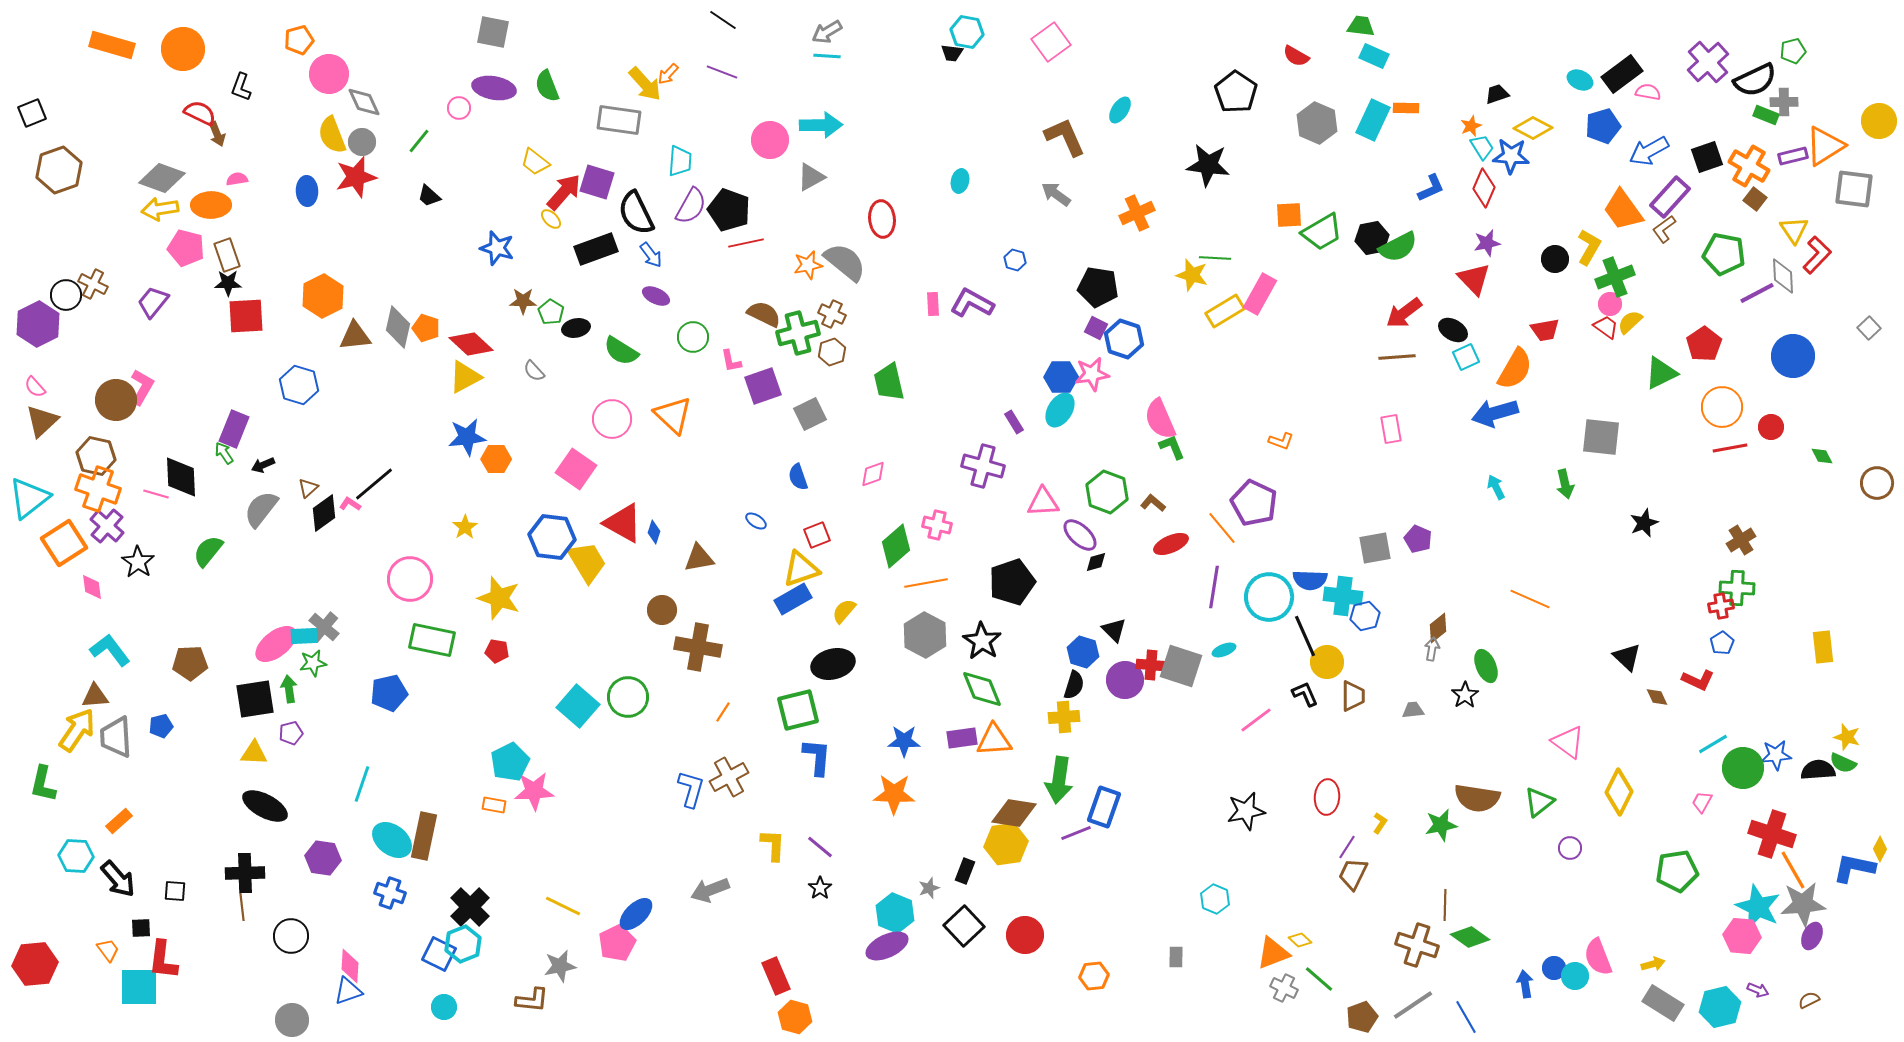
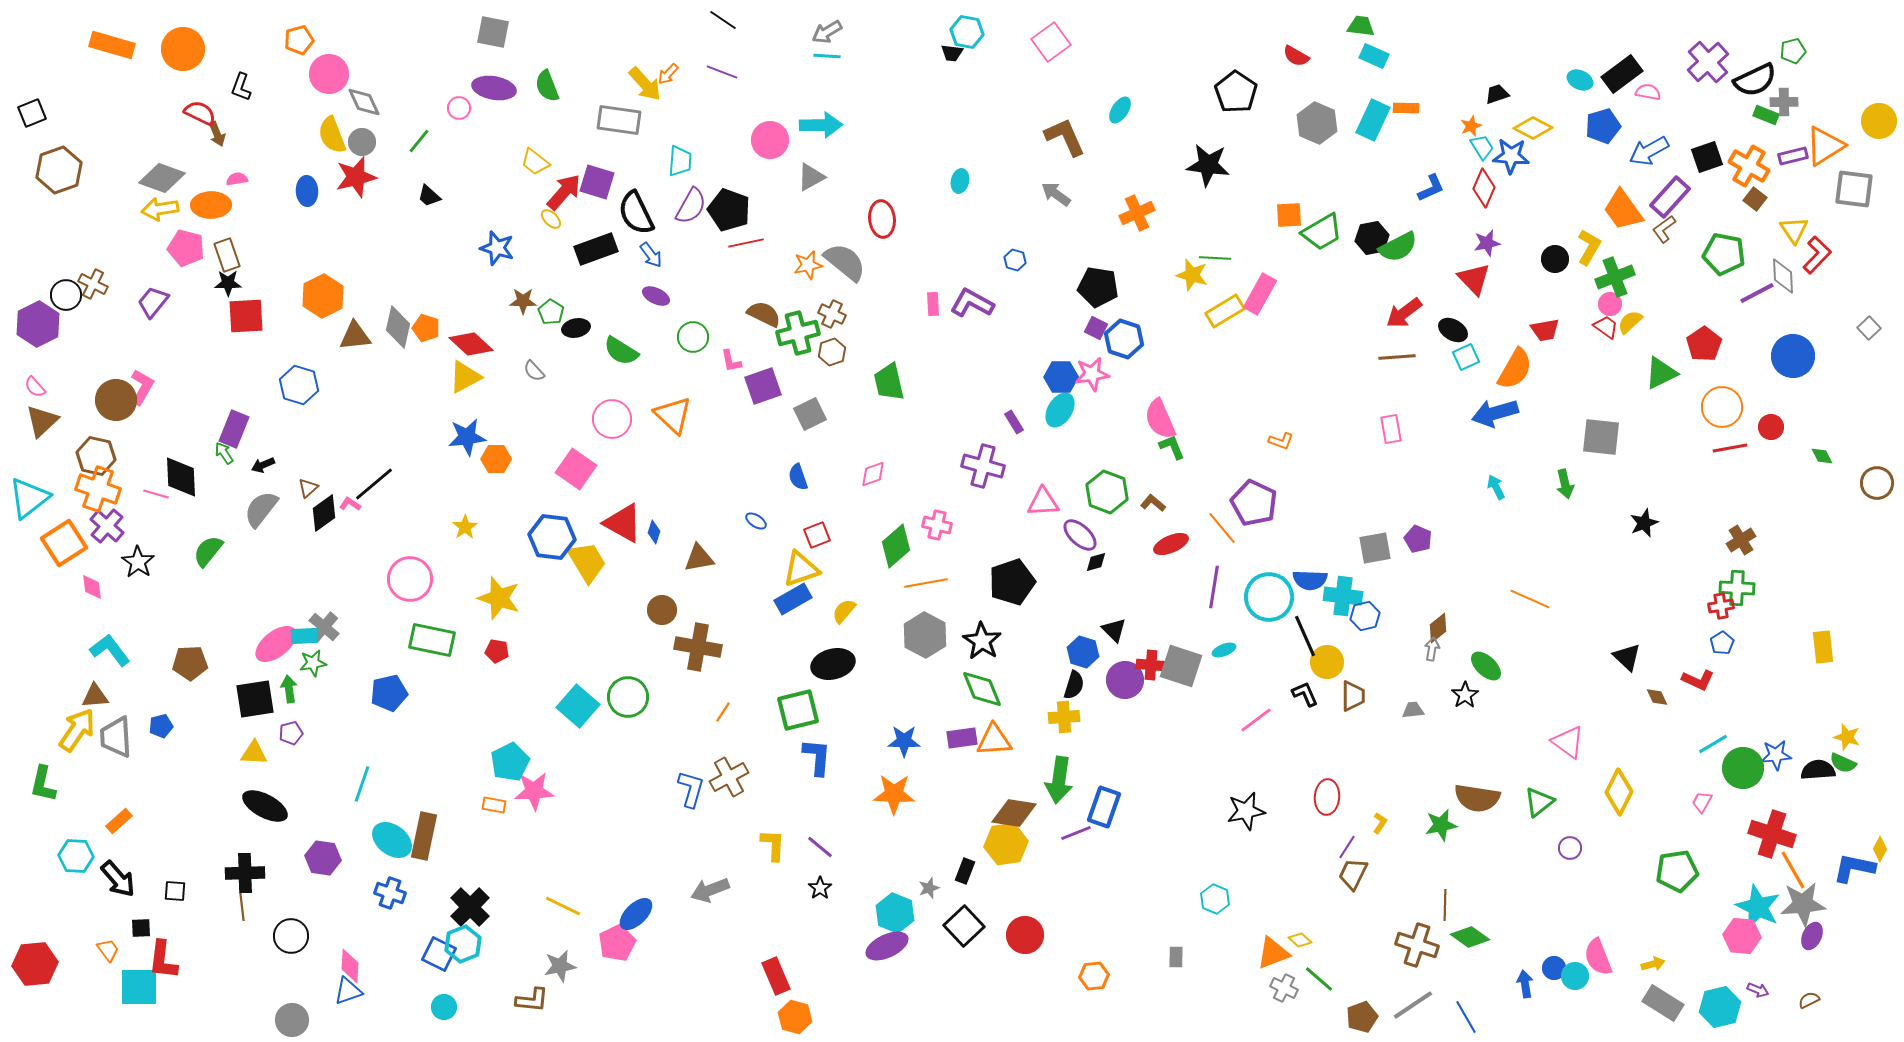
green ellipse at (1486, 666): rotated 24 degrees counterclockwise
